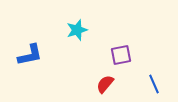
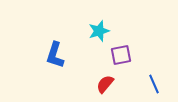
cyan star: moved 22 px right, 1 px down
blue L-shape: moved 25 px right; rotated 120 degrees clockwise
